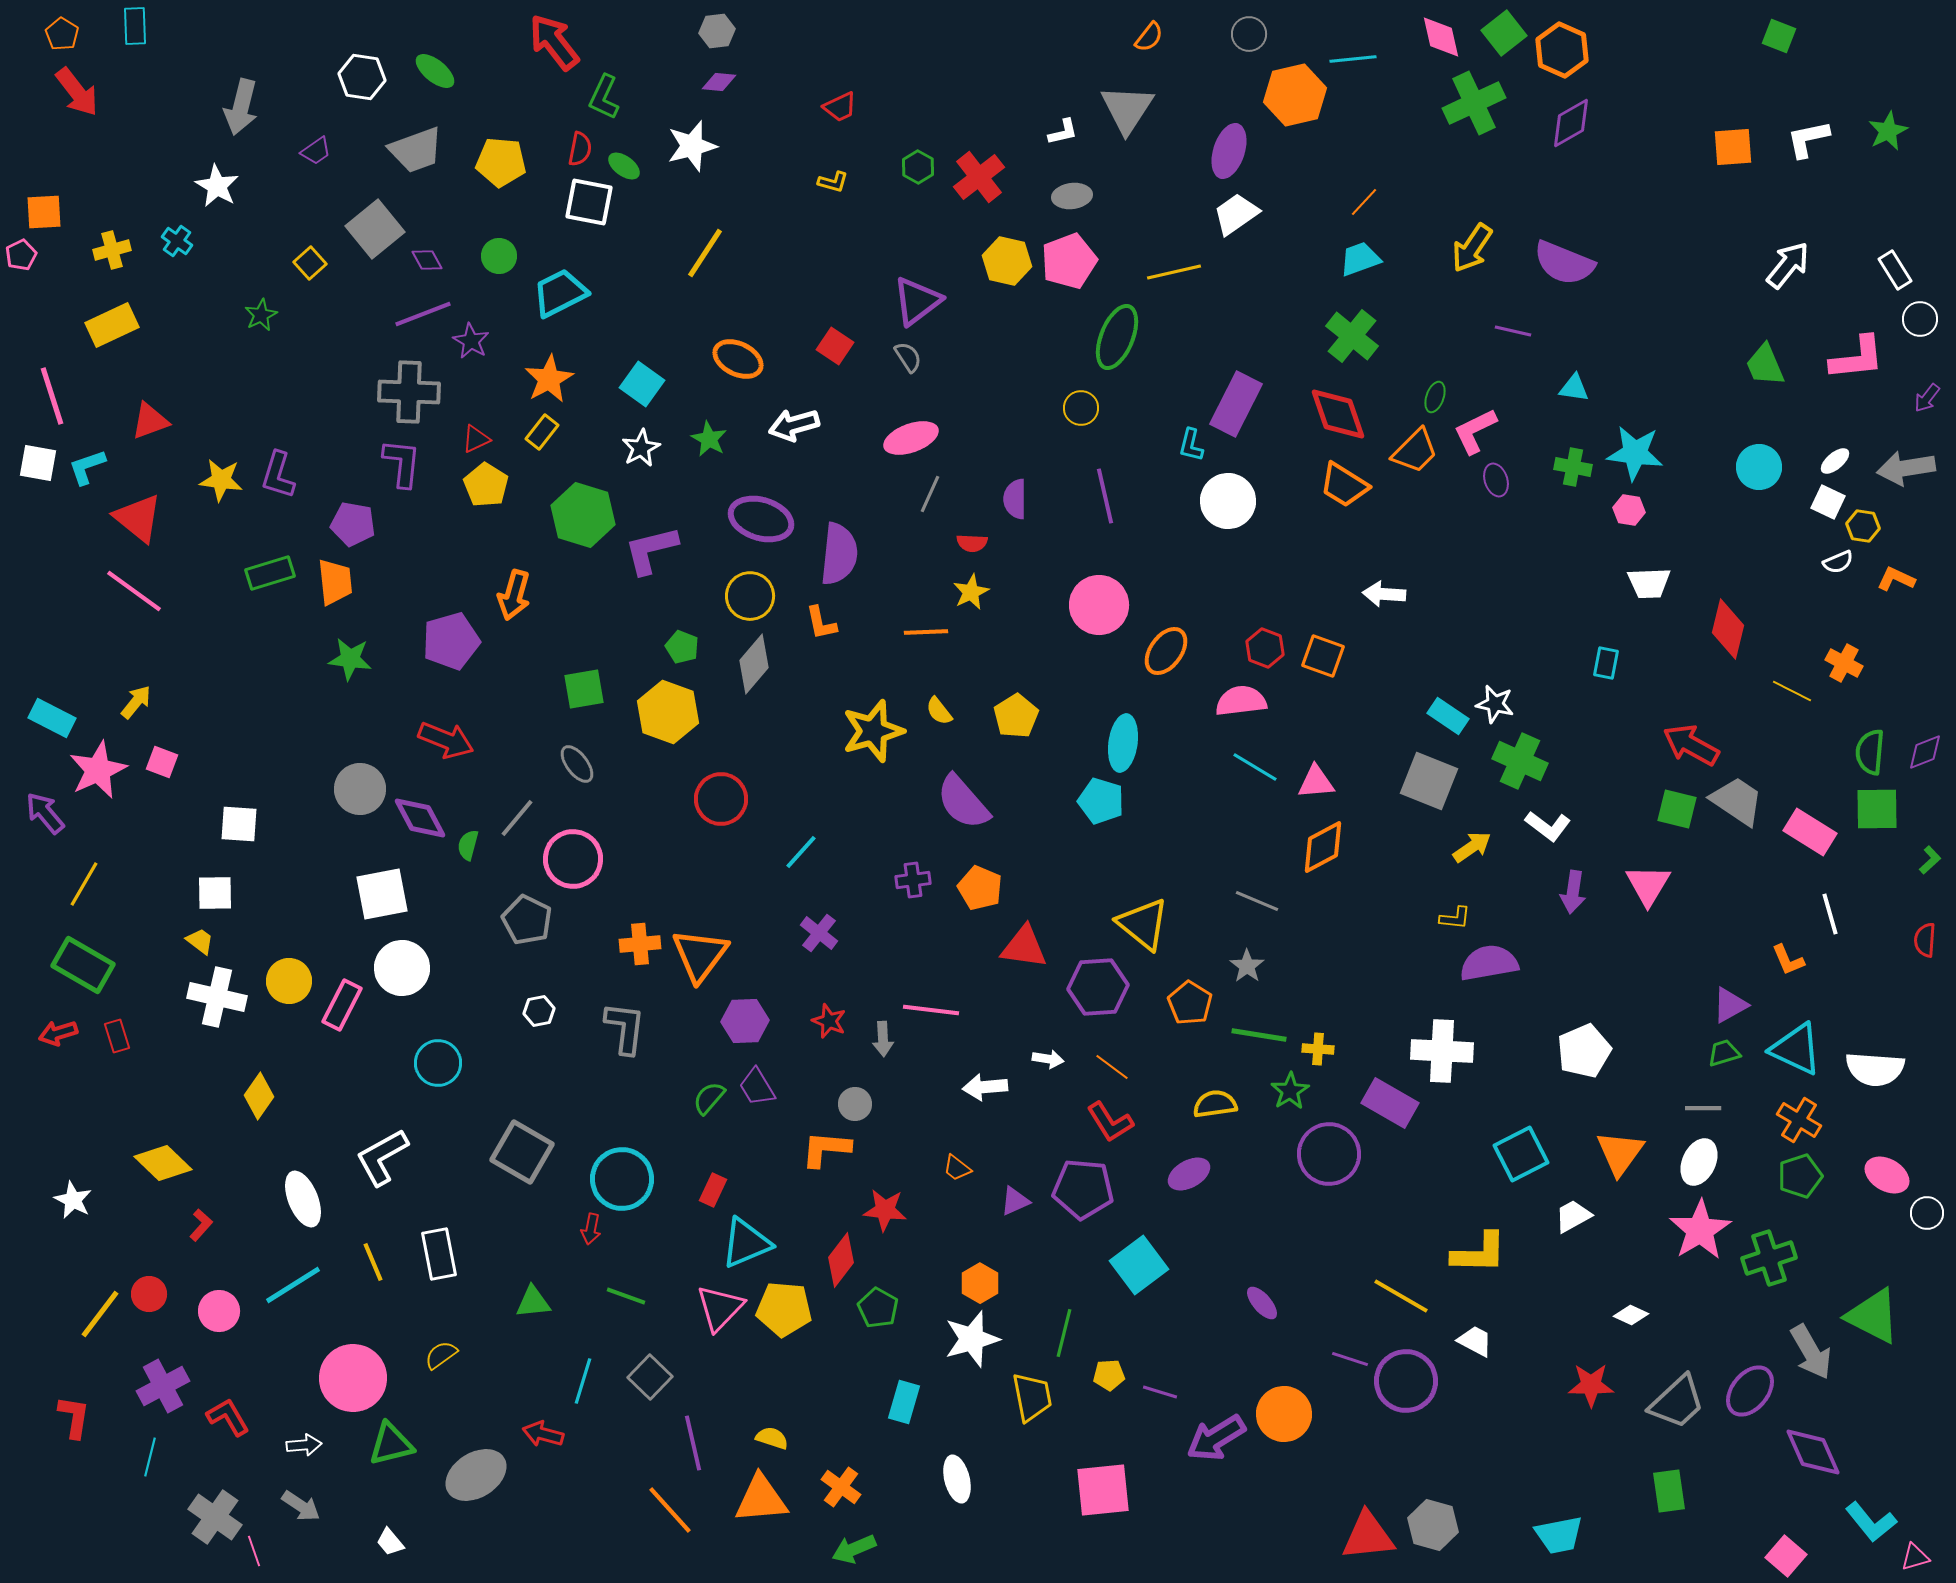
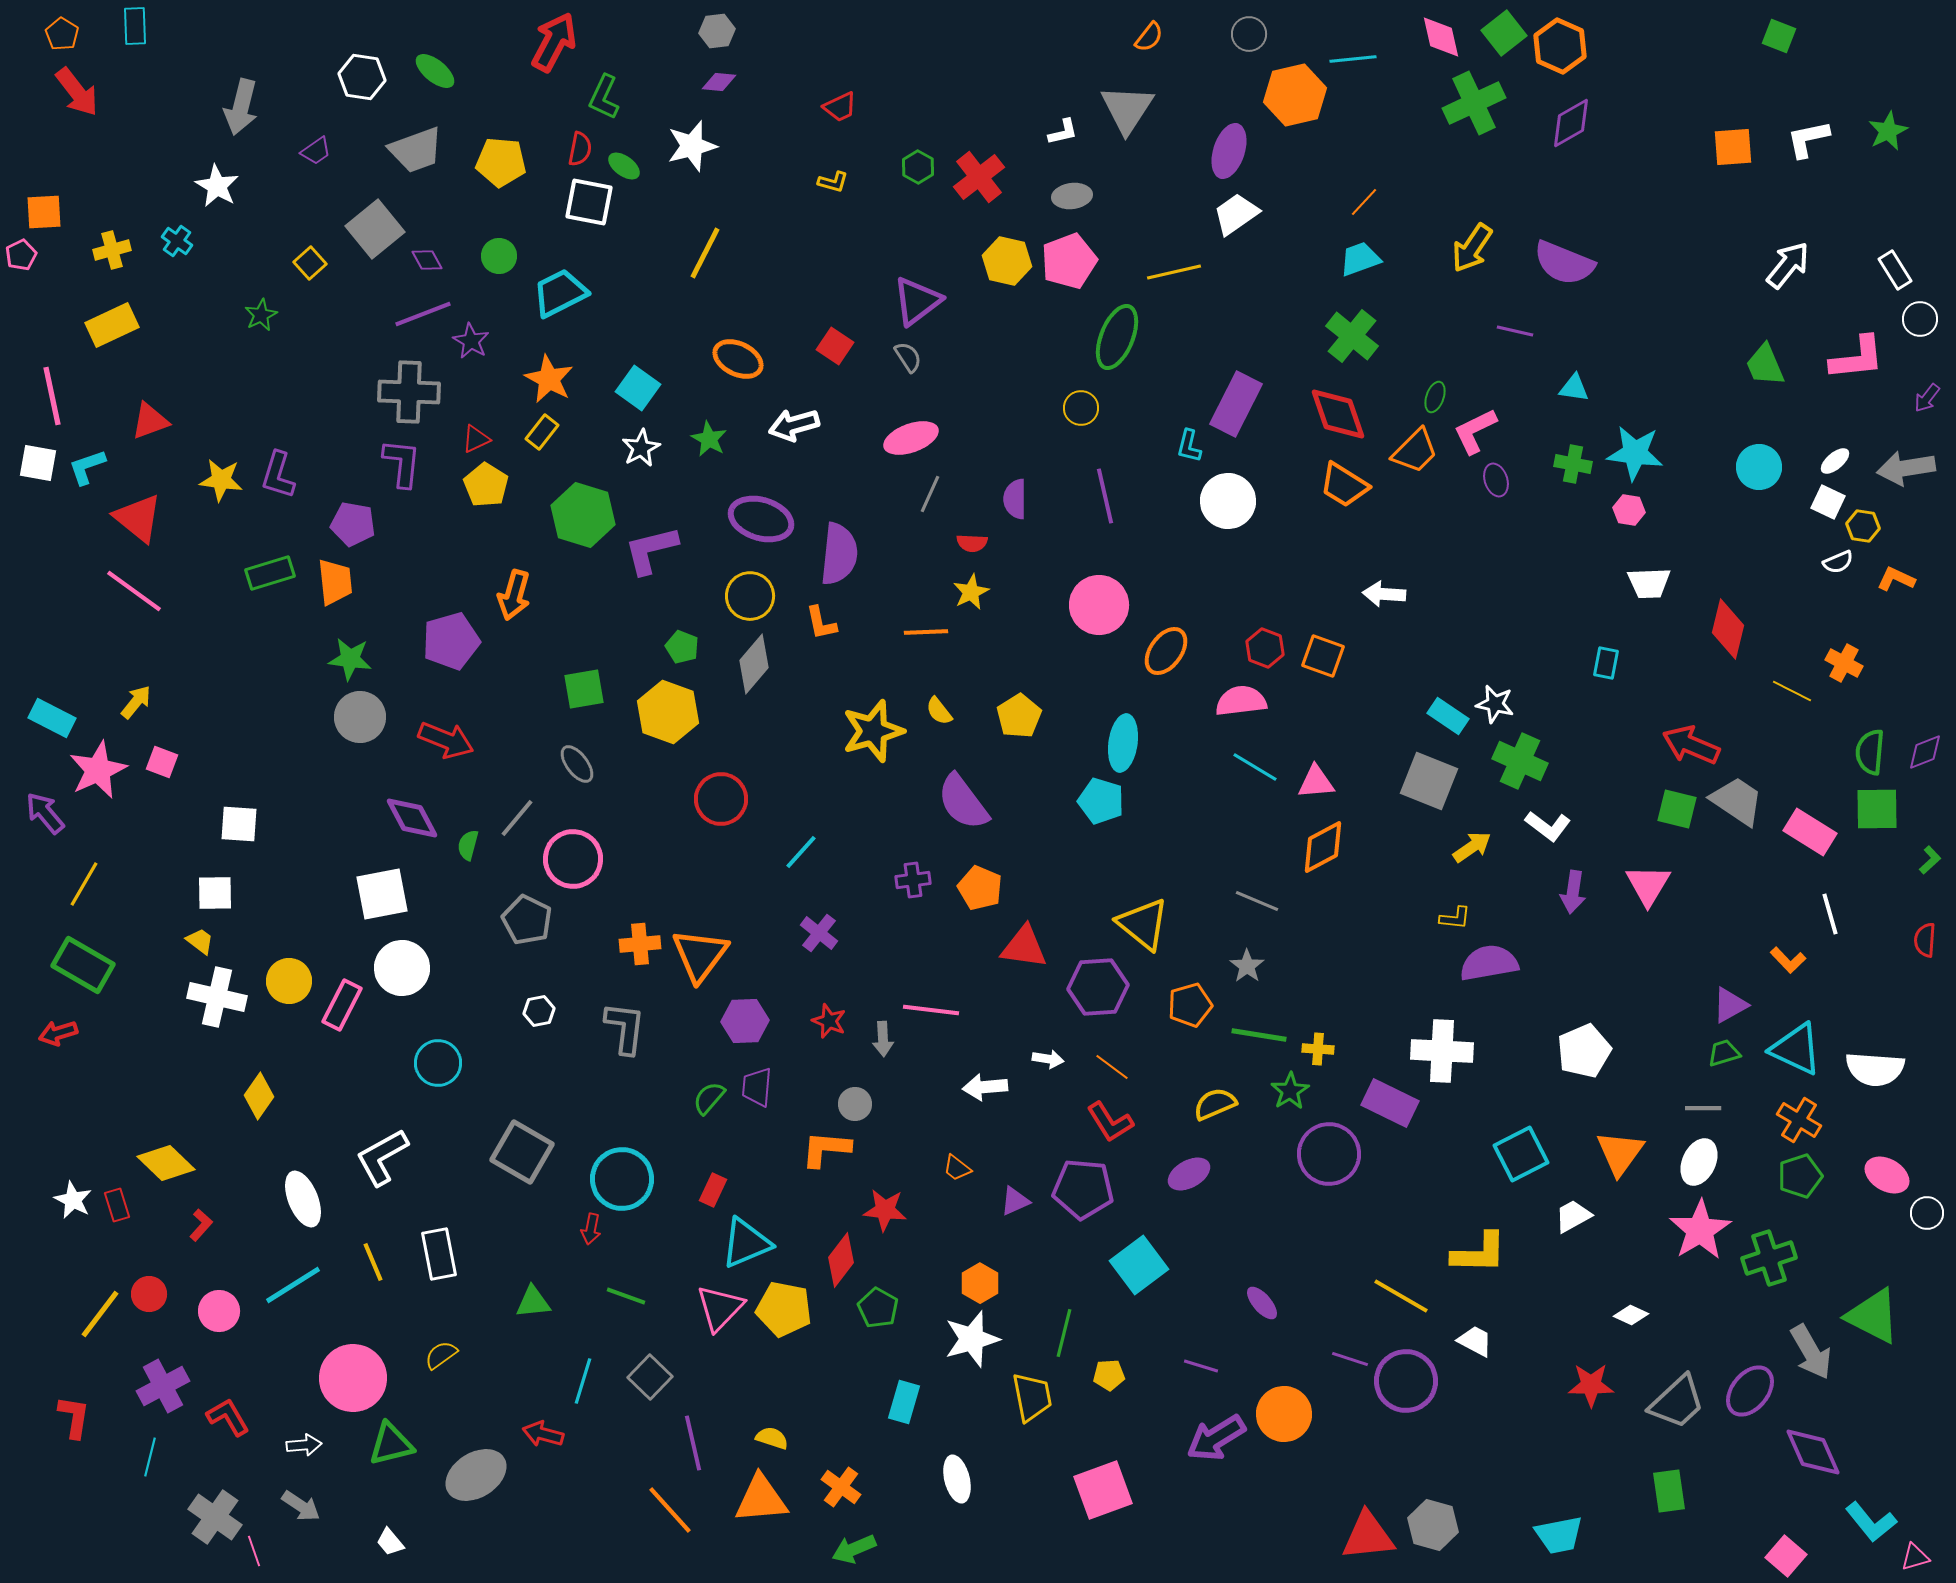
red arrow at (554, 42): rotated 66 degrees clockwise
orange hexagon at (1562, 50): moved 2 px left, 4 px up
yellow line at (705, 253): rotated 6 degrees counterclockwise
purple line at (1513, 331): moved 2 px right
orange star at (549, 379): rotated 15 degrees counterclockwise
cyan square at (642, 384): moved 4 px left, 4 px down
pink line at (52, 396): rotated 6 degrees clockwise
cyan L-shape at (1191, 445): moved 2 px left, 1 px down
green cross at (1573, 467): moved 3 px up
yellow pentagon at (1016, 716): moved 3 px right
red arrow at (1691, 745): rotated 6 degrees counterclockwise
gray circle at (360, 789): moved 72 px up
purple semicircle at (963, 802): rotated 4 degrees clockwise
purple diamond at (420, 818): moved 8 px left
orange L-shape at (1788, 960): rotated 21 degrees counterclockwise
orange pentagon at (1190, 1003): moved 2 px down; rotated 24 degrees clockwise
red rectangle at (117, 1036): moved 169 px down
purple trapezoid at (757, 1087): rotated 36 degrees clockwise
purple rectangle at (1390, 1103): rotated 4 degrees counterclockwise
yellow semicircle at (1215, 1104): rotated 15 degrees counterclockwise
yellow diamond at (163, 1163): moved 3 px right
yellow pentagon at (784, 1309): rotated 6 degrees clockwise
purple line at (1160, 1392): moved 41 px right, 26 px up
pink square at (1103, 1490): rotated 14 degrees counterclockwise
